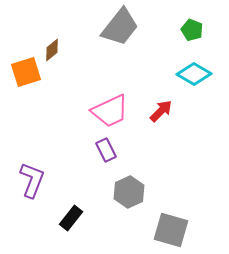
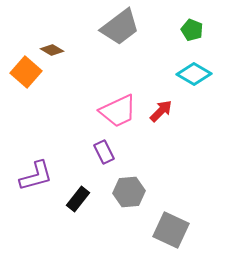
gray trapezoid: rotated 15 degrees clockwise
brown diamond: rotated 70 degrees clockwise
orange square: rotated 32 degrees counterclockwise
pink trapezoid: moved 8 px right
purple rectangle: moved 2 px left, 2 px down
purple L-shape: moved 4 px right, 4 px up; rotated 54 degrees clockwise
gray hexagon: rotated 20 degrees clockwise
black rectangle: moved 7 px right, 19 px up
gray square: rotated 9 degrees clockwise
